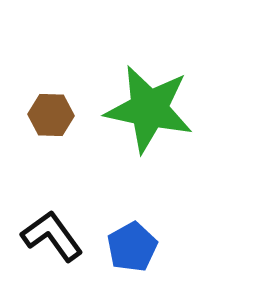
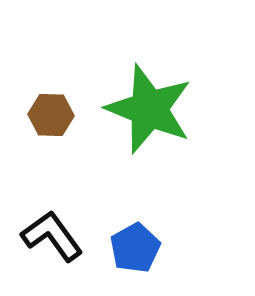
green star: rotated 10 degrees clockwise
blue pentagon: moved 3 px right, 1 px down
